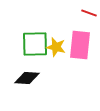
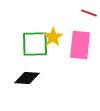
yellow star: moved 3 px left, 10 px up; rotated 24 degrees clockwise
